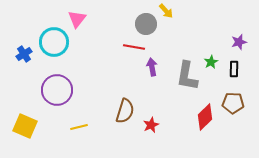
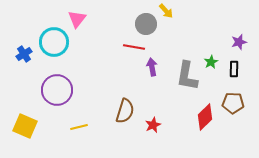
red star: moved 2 px right
